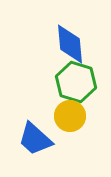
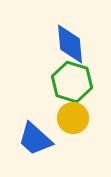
green hexagon: moved 4 px left
yellow circle: moved 3 px right, 2 px down
